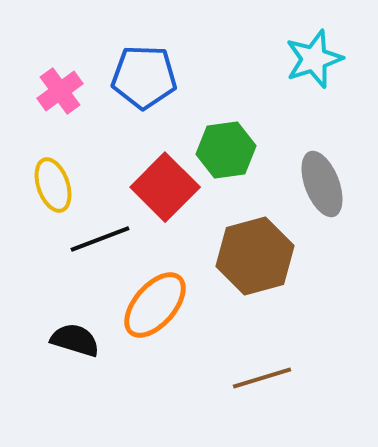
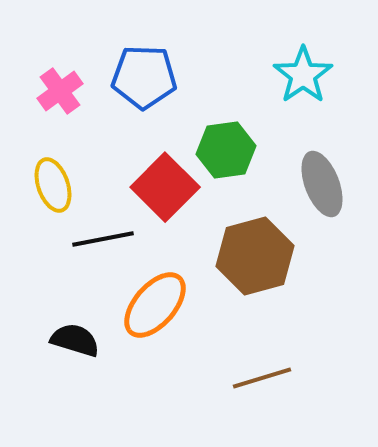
cyan star: moved 11 px left, 16 px down; rotated 16 degrees counterclockwise
black line: moved 3 px right; rotated 10 degrees clockwise
